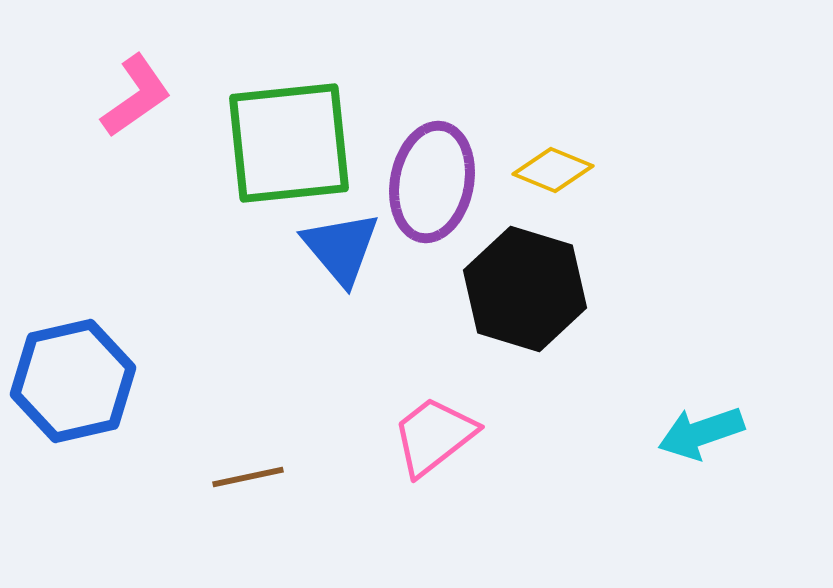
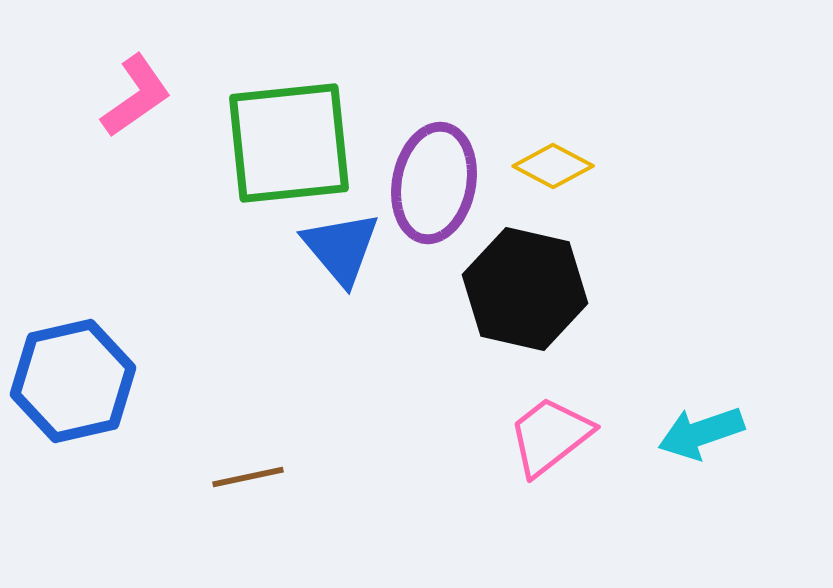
yellow diamond: moved 4 px up; rotated 6 degrees clockwise
purple ellipse: moved 2 px right, 1 px down
black hexagon: rotated 4 degrees counterclockwise
pink trapezoid: moved 116 px right
